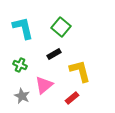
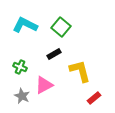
cyan L-shape: moved 2 px right, 3 px up; rotated 50 degrees counterclockwise
green cross: moved 2 px down
pink triangle: rotated 12 degrees clockwise
red rectangle: moved 22 px right
